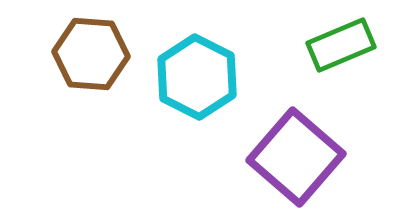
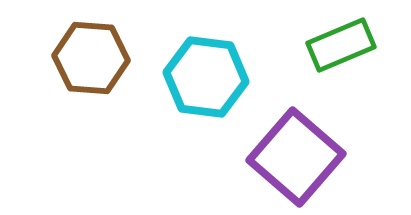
brown hexagon: moved 4 px down
cyan hexagon: moved 9 px right; rotated 20 degrees counterclockwise
